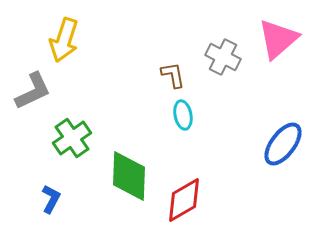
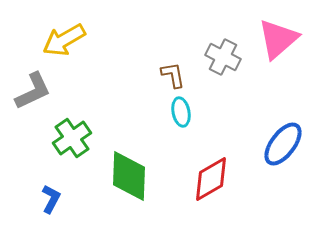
yellow arrow: rotated 42 degrees clockwise
cyan ellipse: moved 2 px left, 3 px up
red diamond: moved 27 px right, 21 px up
